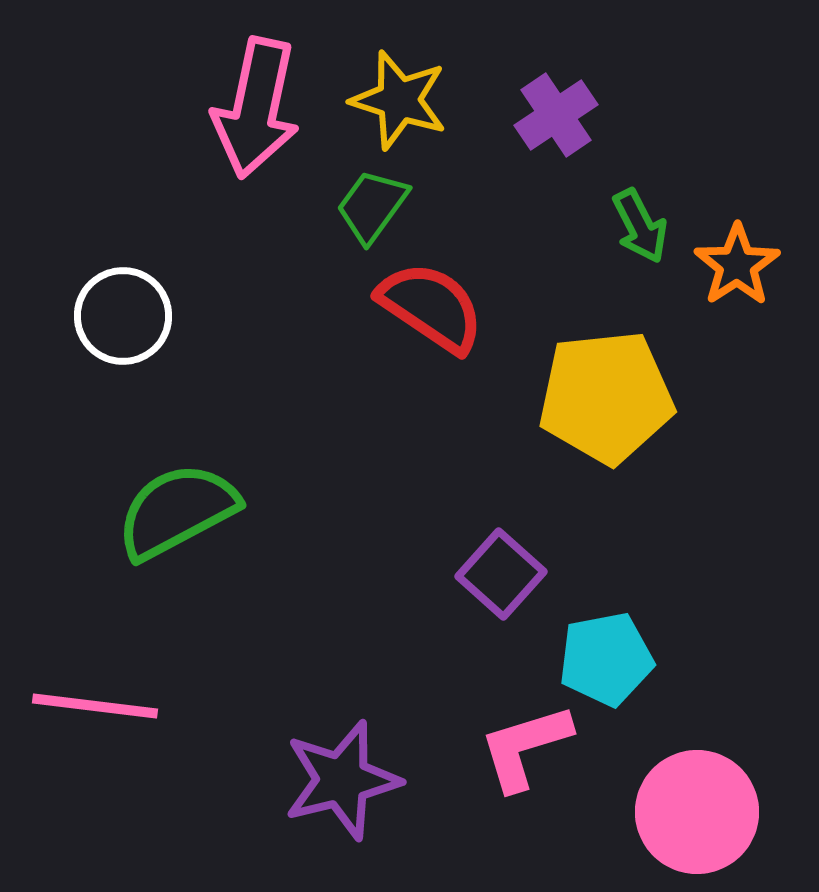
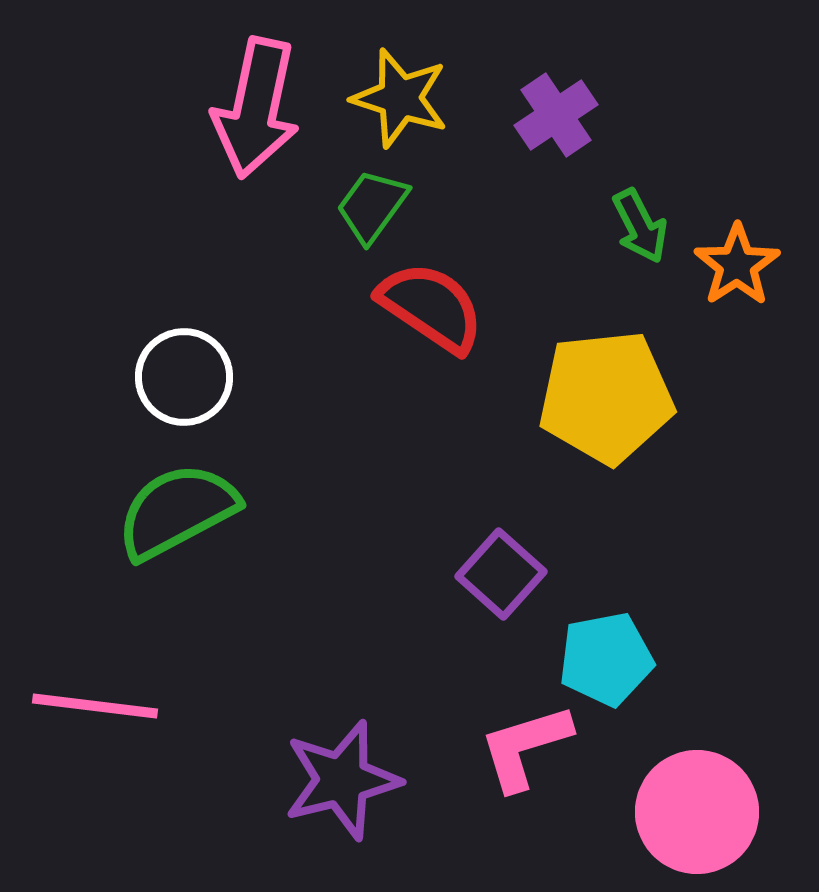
yellow star: moved 1 px right, 2 px up
white circle: moved 61 px right, 61 px down
